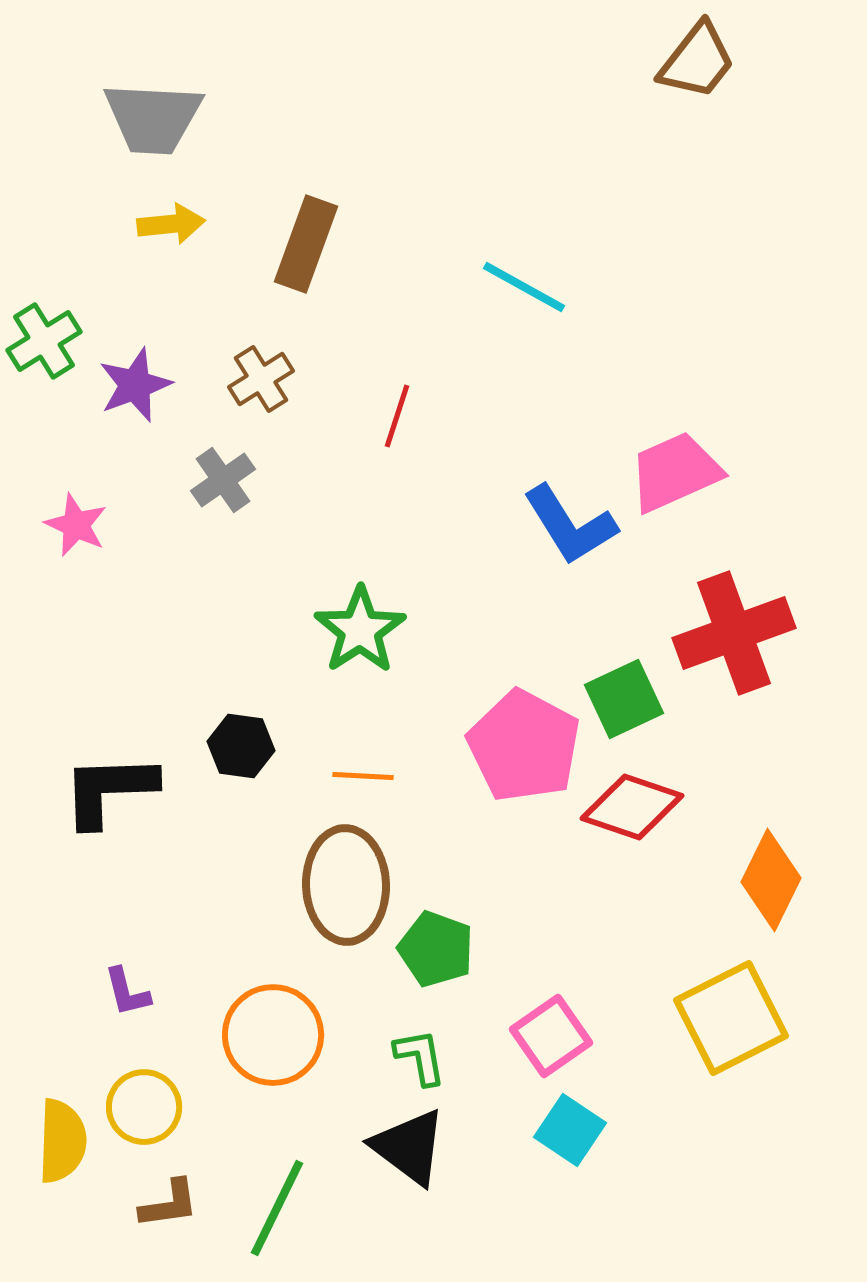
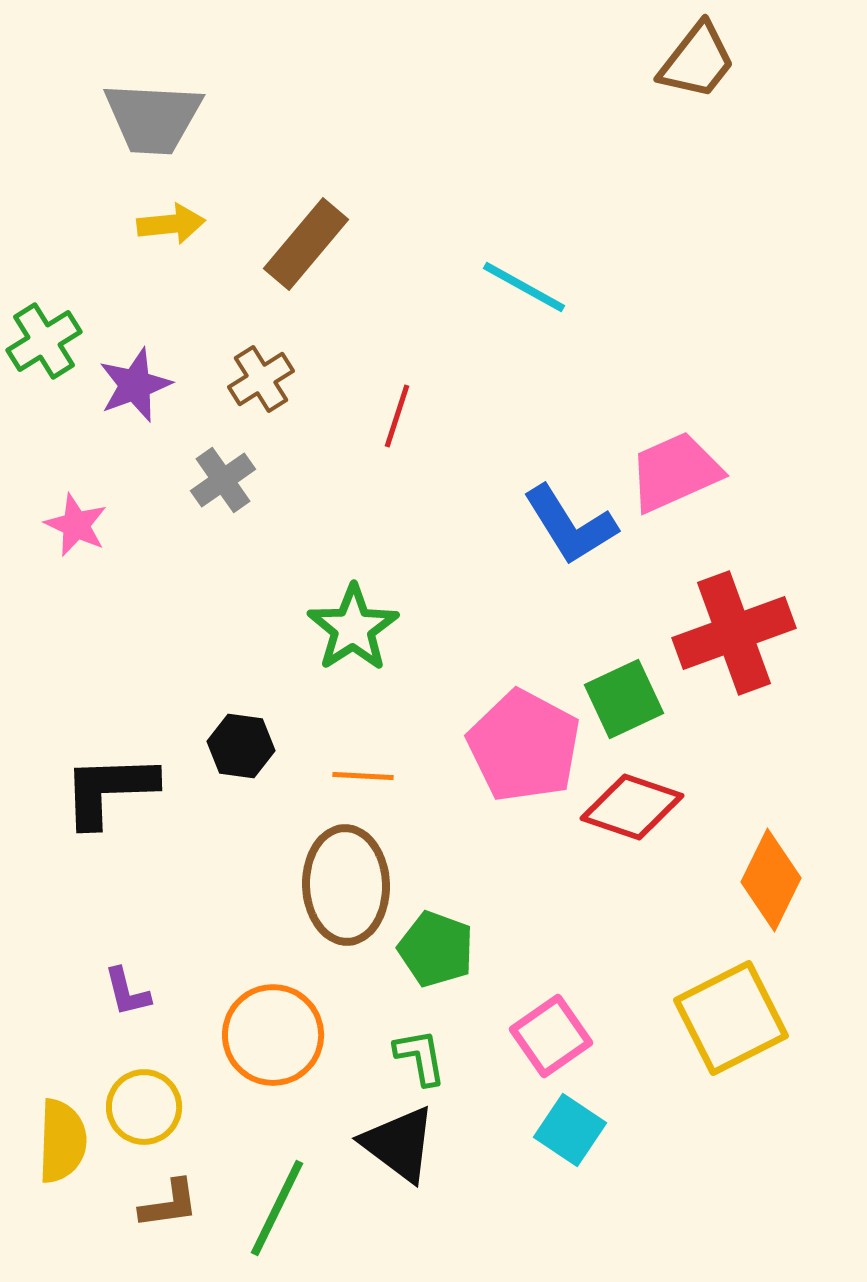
brown rectangle: rotated 20 degrees clockwise
green star: moved 7 px left, 2 px up
black triangle: moved 10 px left, 3 px up
